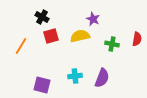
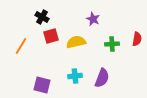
yellow semicircle: moved 4 px left, 6 px down
green cross: rotated 16 degrees counterclockwise
